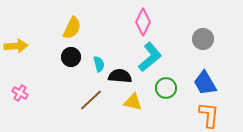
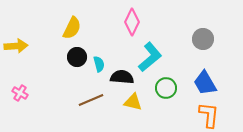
pink diamond: moved 11 px left
black circle: moved 6 px right
black semicircle: moved 2 px right, 1 px down
brown line: rotated 20 degrees clockwise
